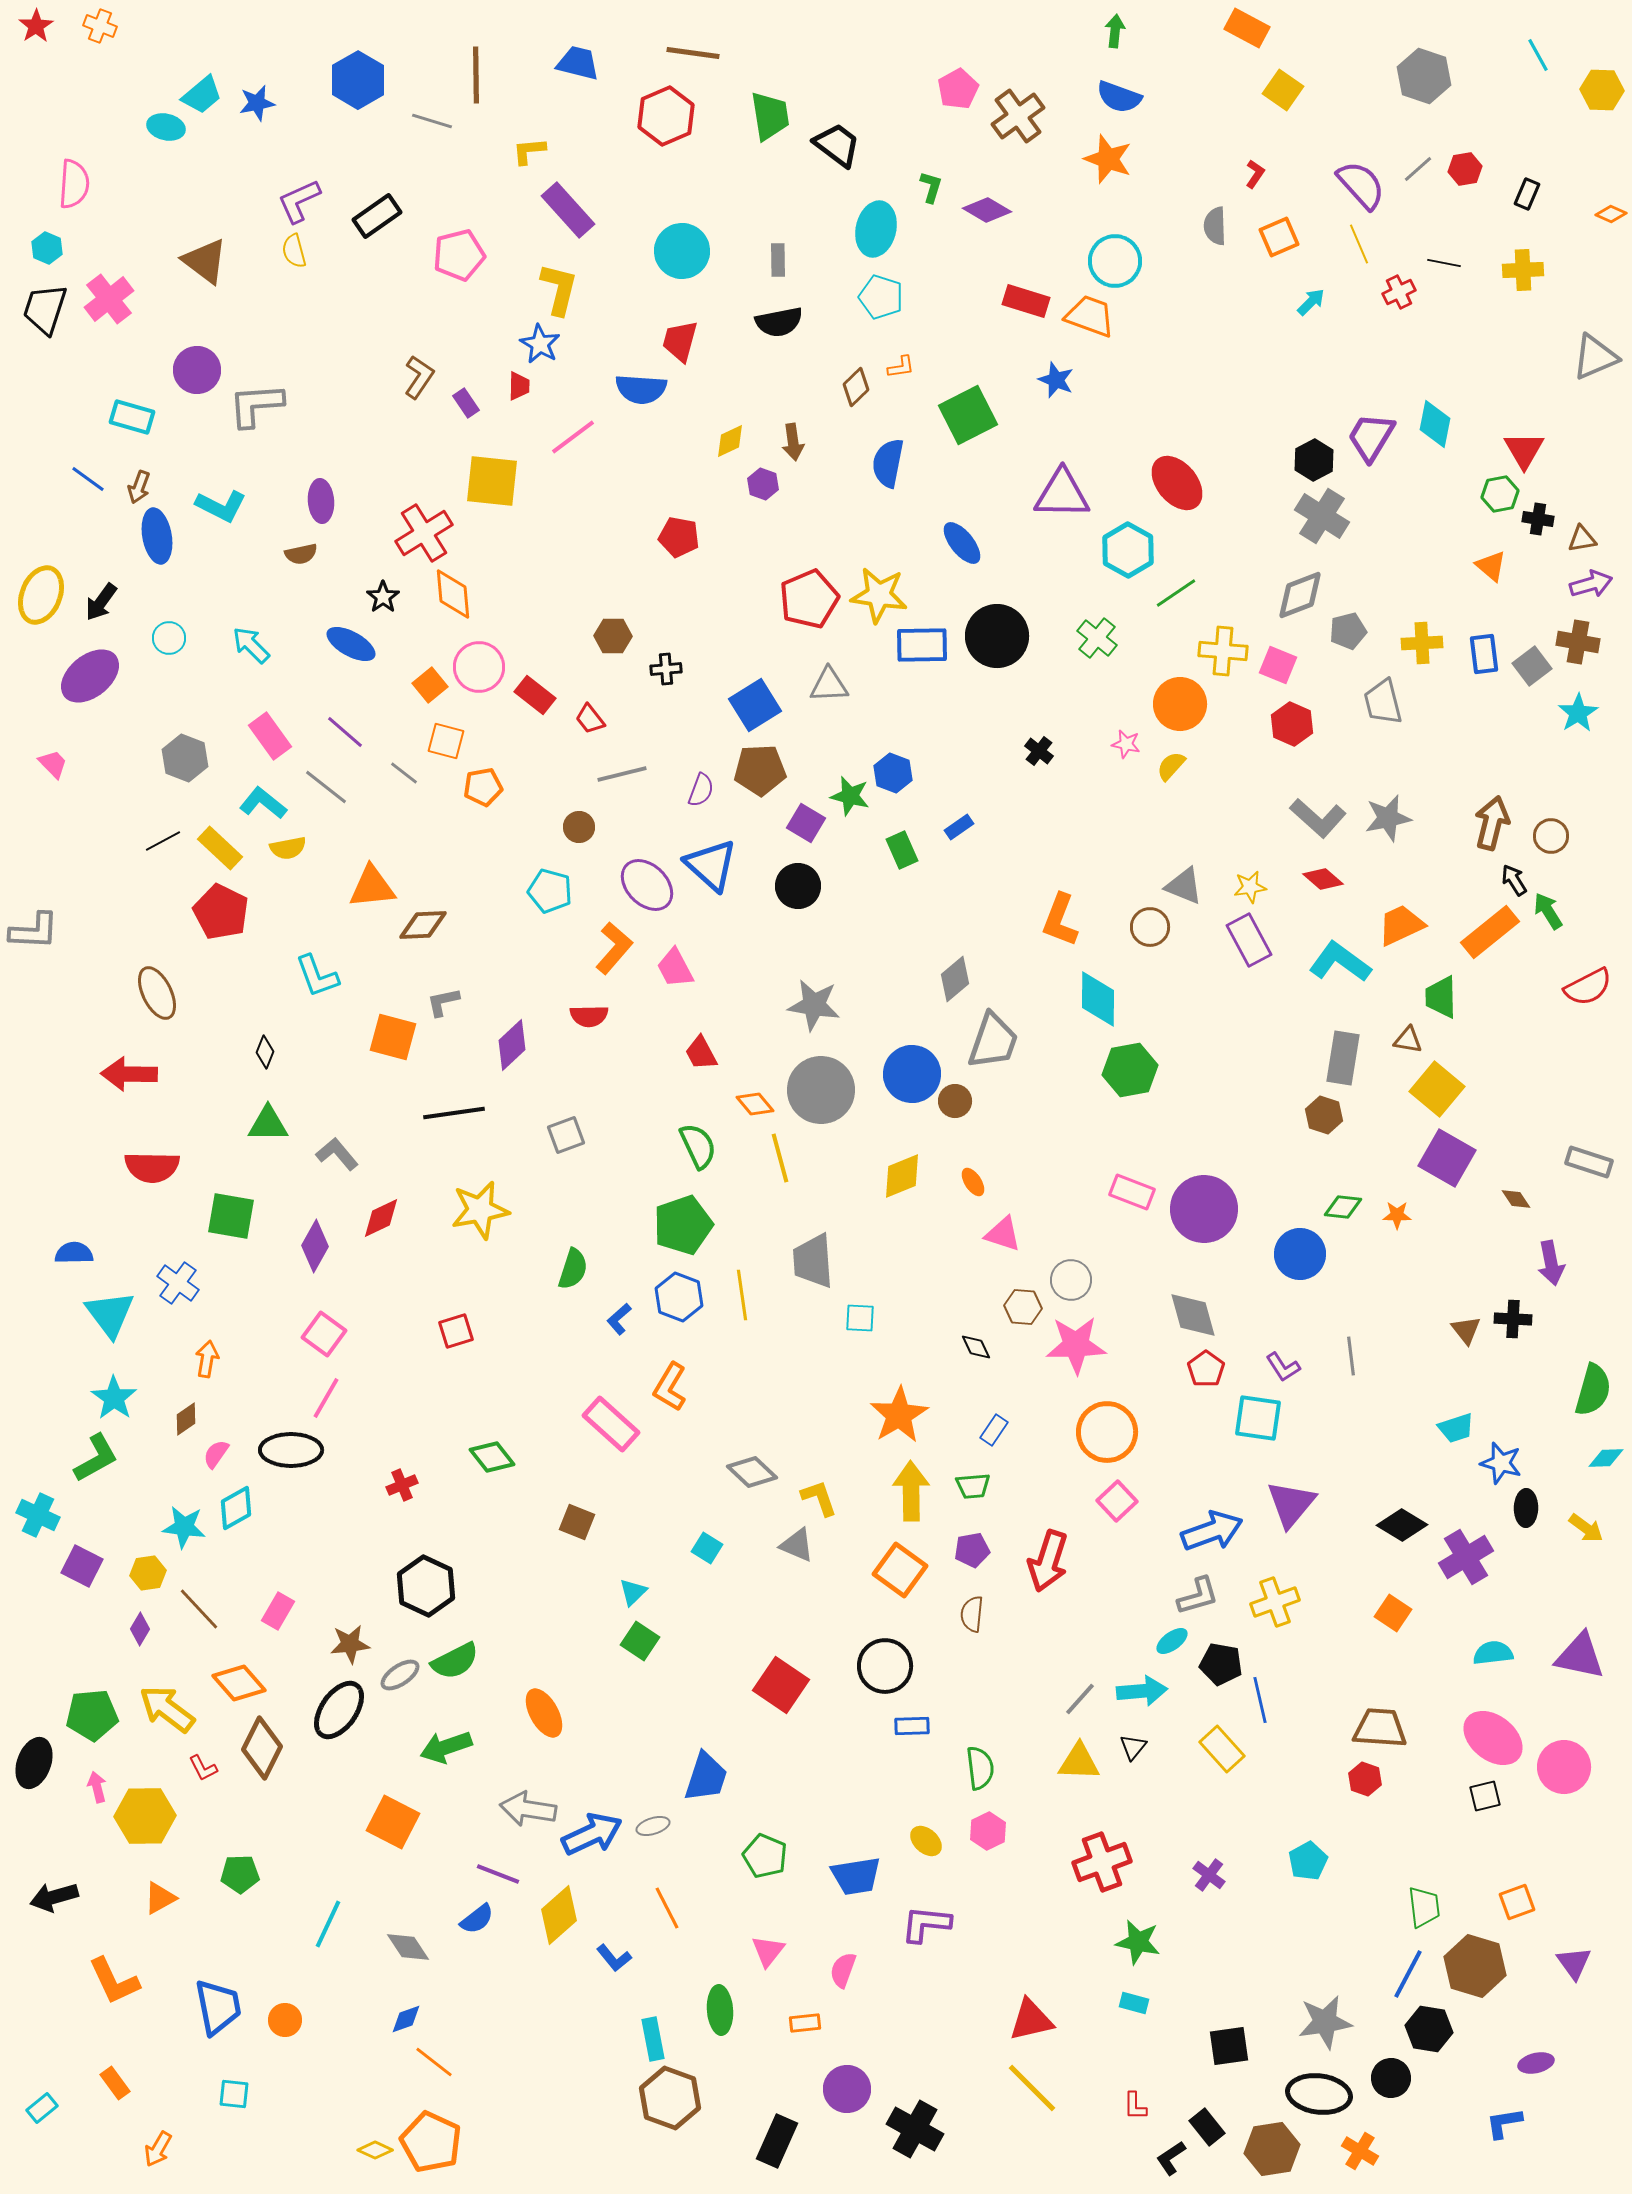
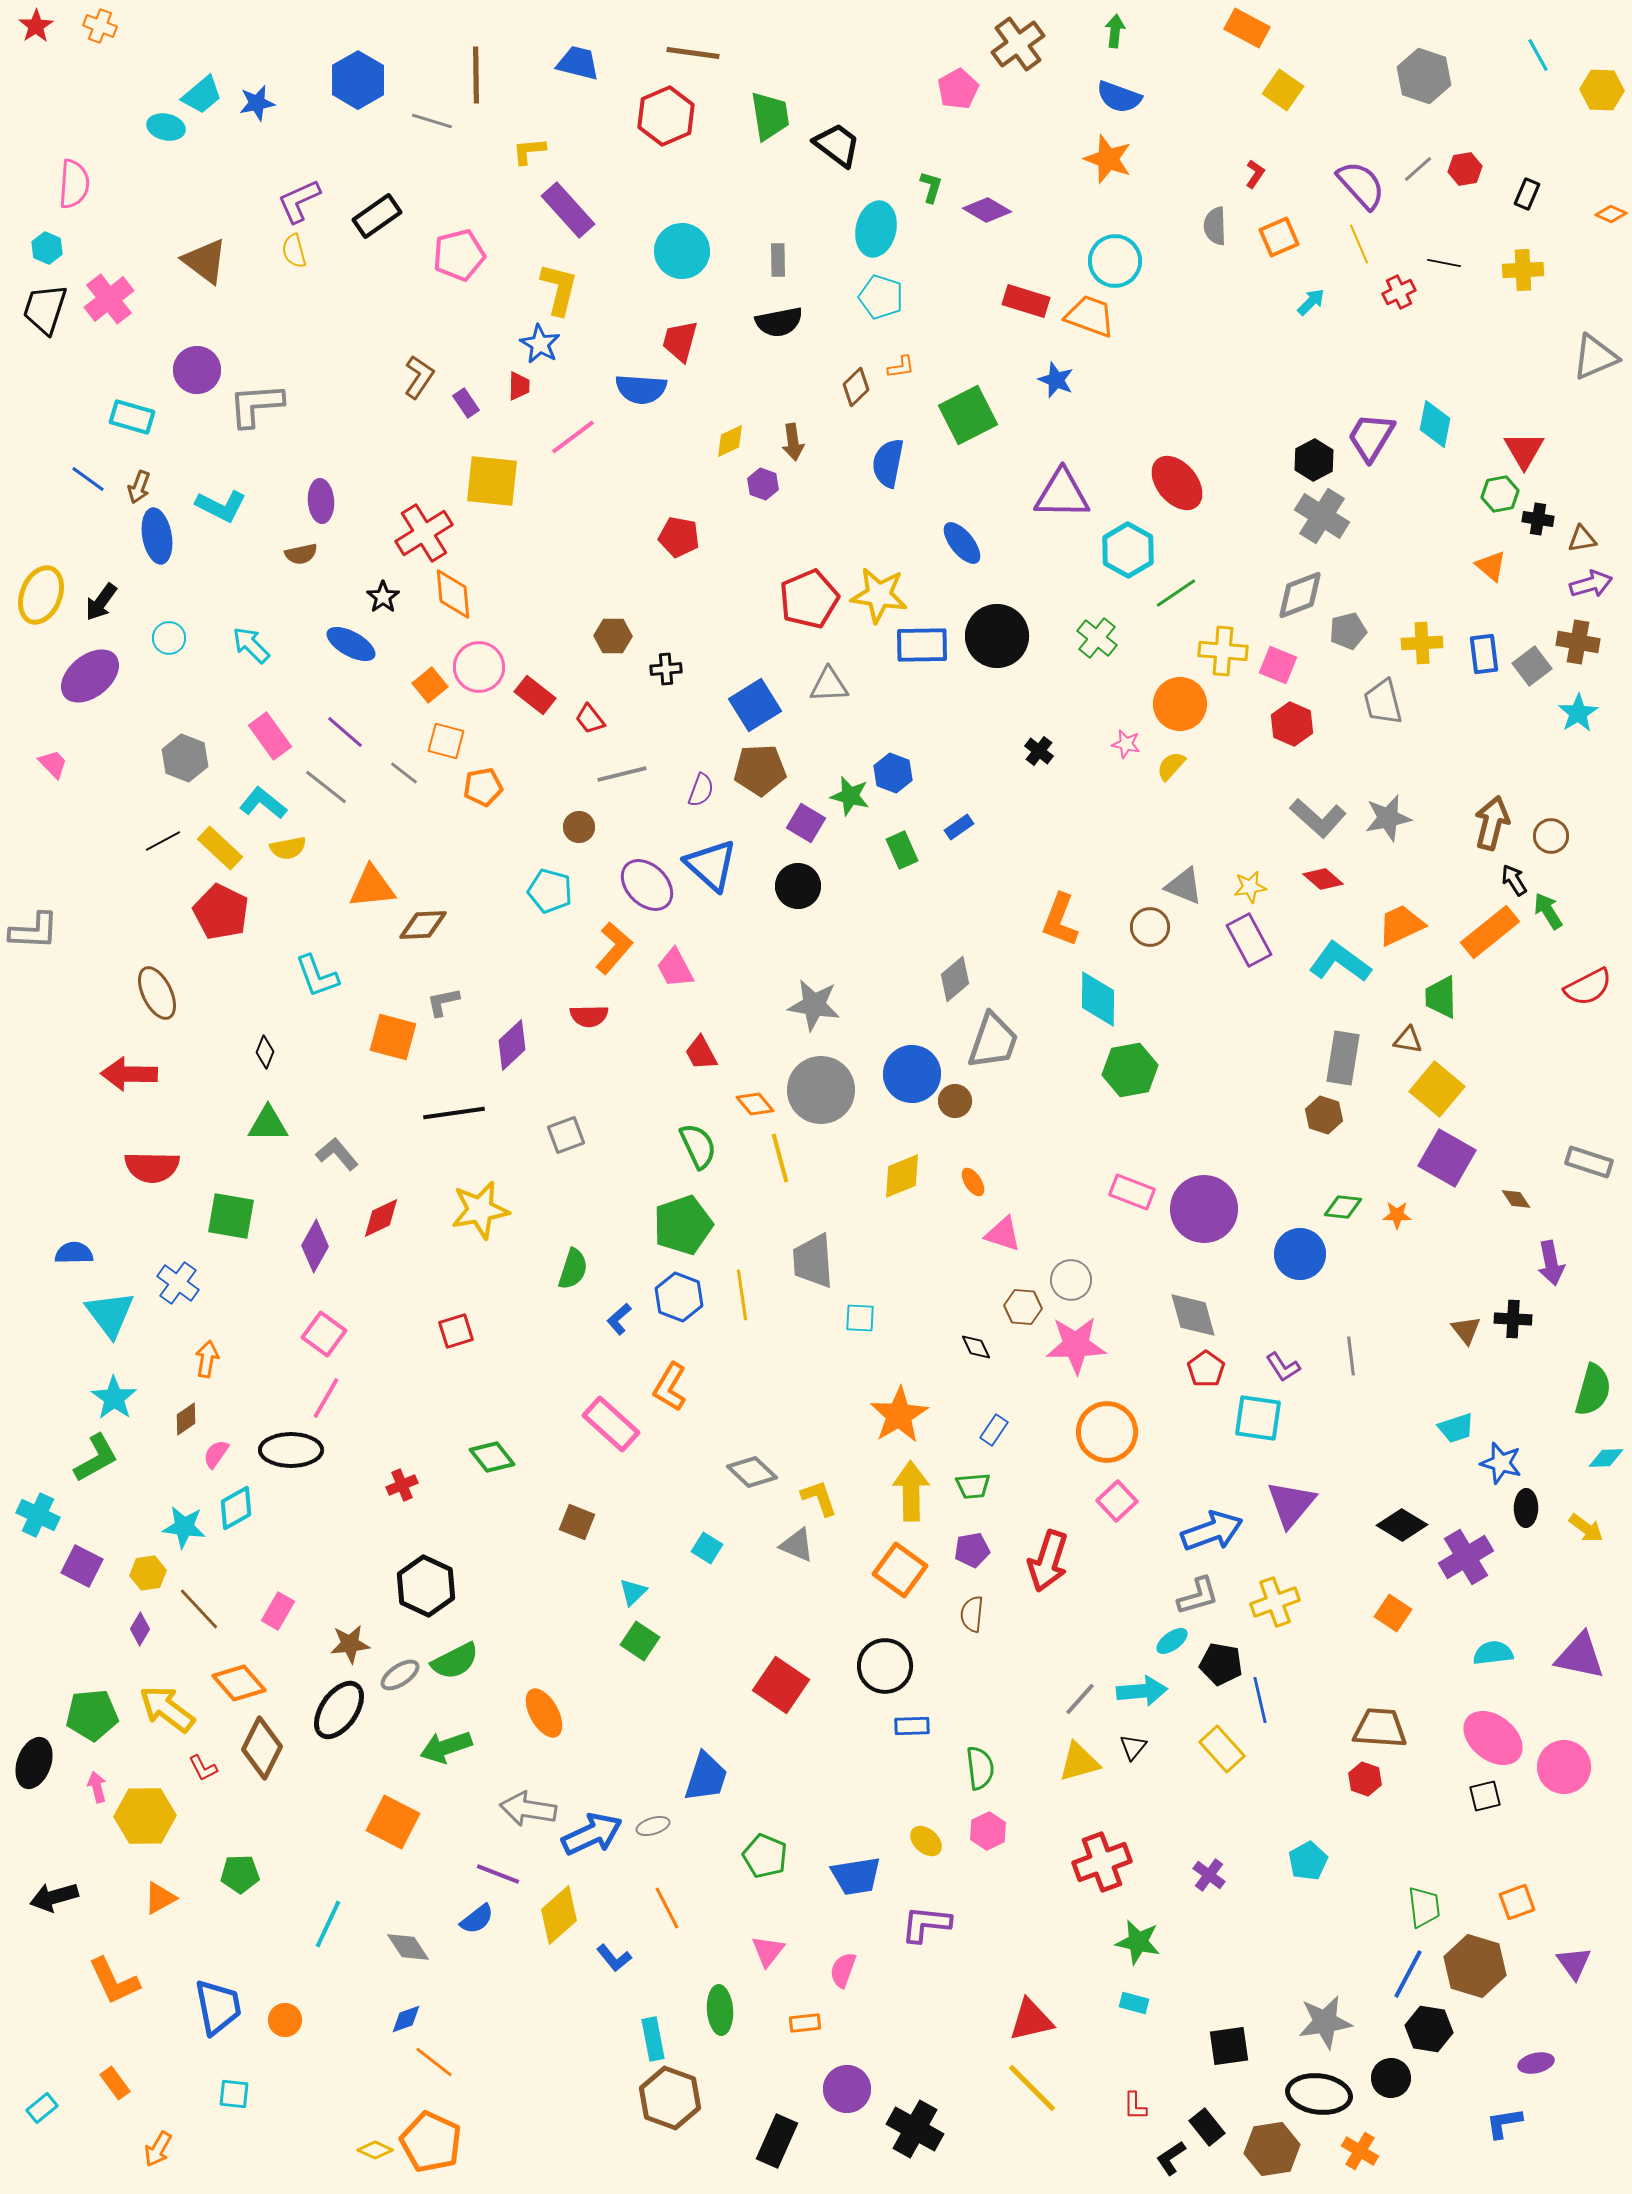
brown cross at (1018, 116): moved 72 px up
yellow triangle at (1079, 1762): rotated 18 degrees counterclockwise
